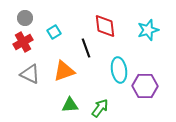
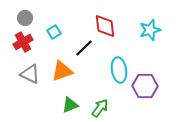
cyan star: moved 2 px right
black line: moved 2 px left; rotated 66 degrees clockwise
orange triangle: moved 2 px left
green triangle: rotated 18 degrees counterclockwise
